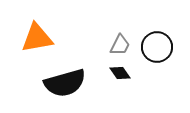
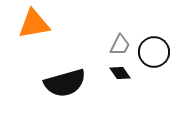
orange triangle: moved 3 px left, 14 px up
black circle: moved 3 px left, 5 px down
